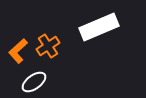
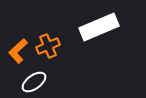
orange cross: rotated 10 degrees clockwise
